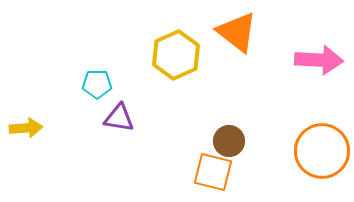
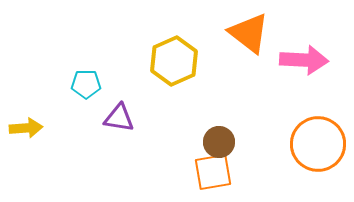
orange triangle: moved 12 px right, 1 px down
yellow hexagon: moved 2 px left, 6 px down
pink arrow: moved 15 px left
cyan pentagon: moved 11 px left
brown circle: moved 10 px left, 1 px down
orange circle: moved 4 px left, 7 px up
orange square: rotated 24 degrees counterclockwise
